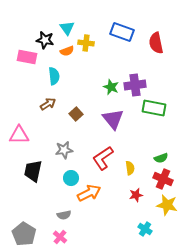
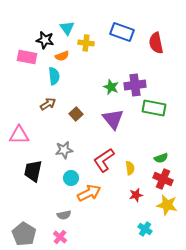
orange semicircle: moved 5 px left, 5 px down
red L-shape: moved 1 px right, 2 px down
